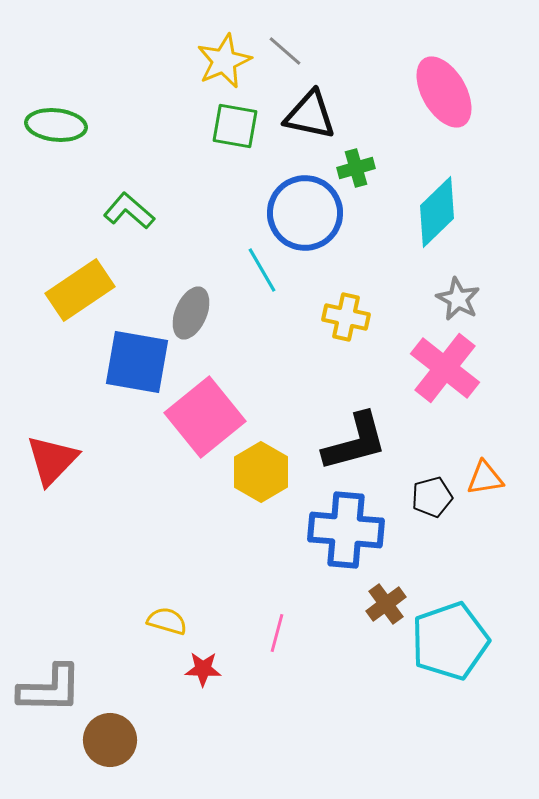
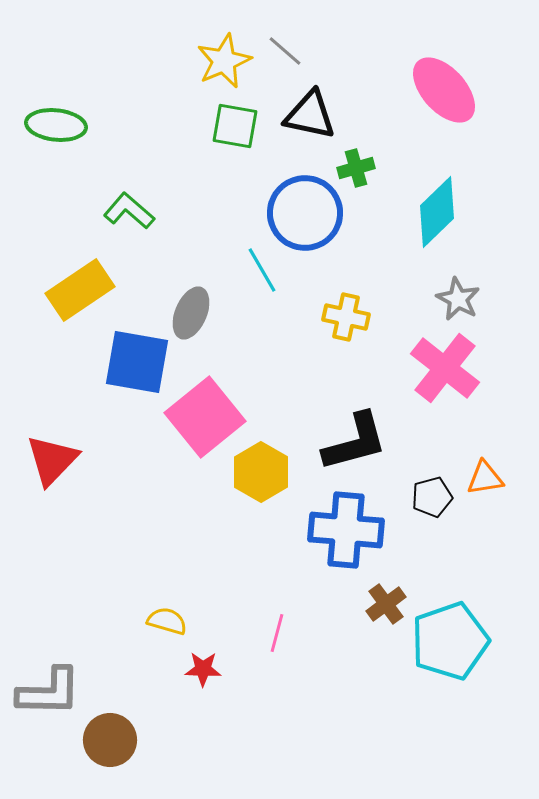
pink ellipse: moved 2 px up; rotated 12 degrees counterclockwise
gray L-shape: moved 1 px left, 3 px down
